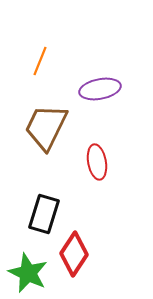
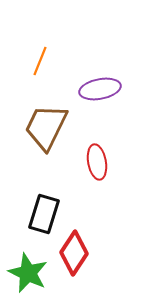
red diamond: moved 1 px up
